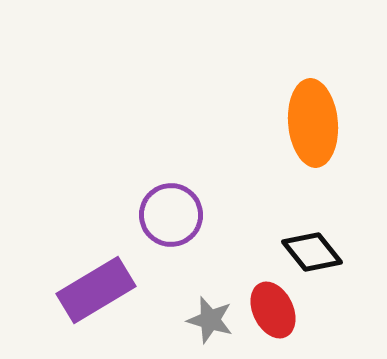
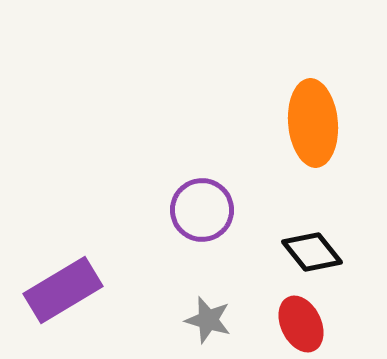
purple circle: moved 31 px right, 5 px up
purple rectangle: moved 33 px left
red ellipse: moved 28 px right, 14 px down
gray star: moved 2 px left
